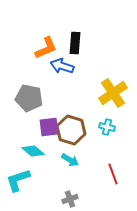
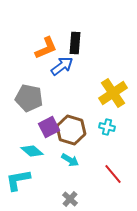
blue arrow: rotated 125 degrees clockwise
purple square: rotated 20 degrees counterclockwise
cyan diamond: moved 1 px left
red line: rotated 20 degrees counterclockwise
cyan L-shape: rotated 8 degrees clockwise
gray cross: rotated 28 degrees counterclockwise
